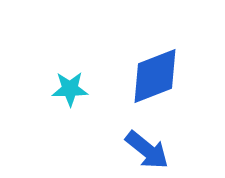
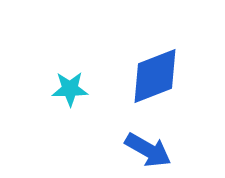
blue arrow: moved 1 px right; rotated 9 degrees counterclockwise
